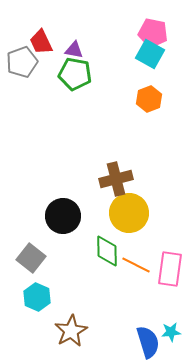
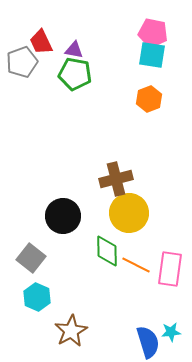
cyan square: moved 2 px right, 1 px down; rotated 20 degrees counterclockwise
